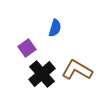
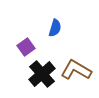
purple square: moved 1 px left, 1 px up
brown L-shape: moved 1 px left
